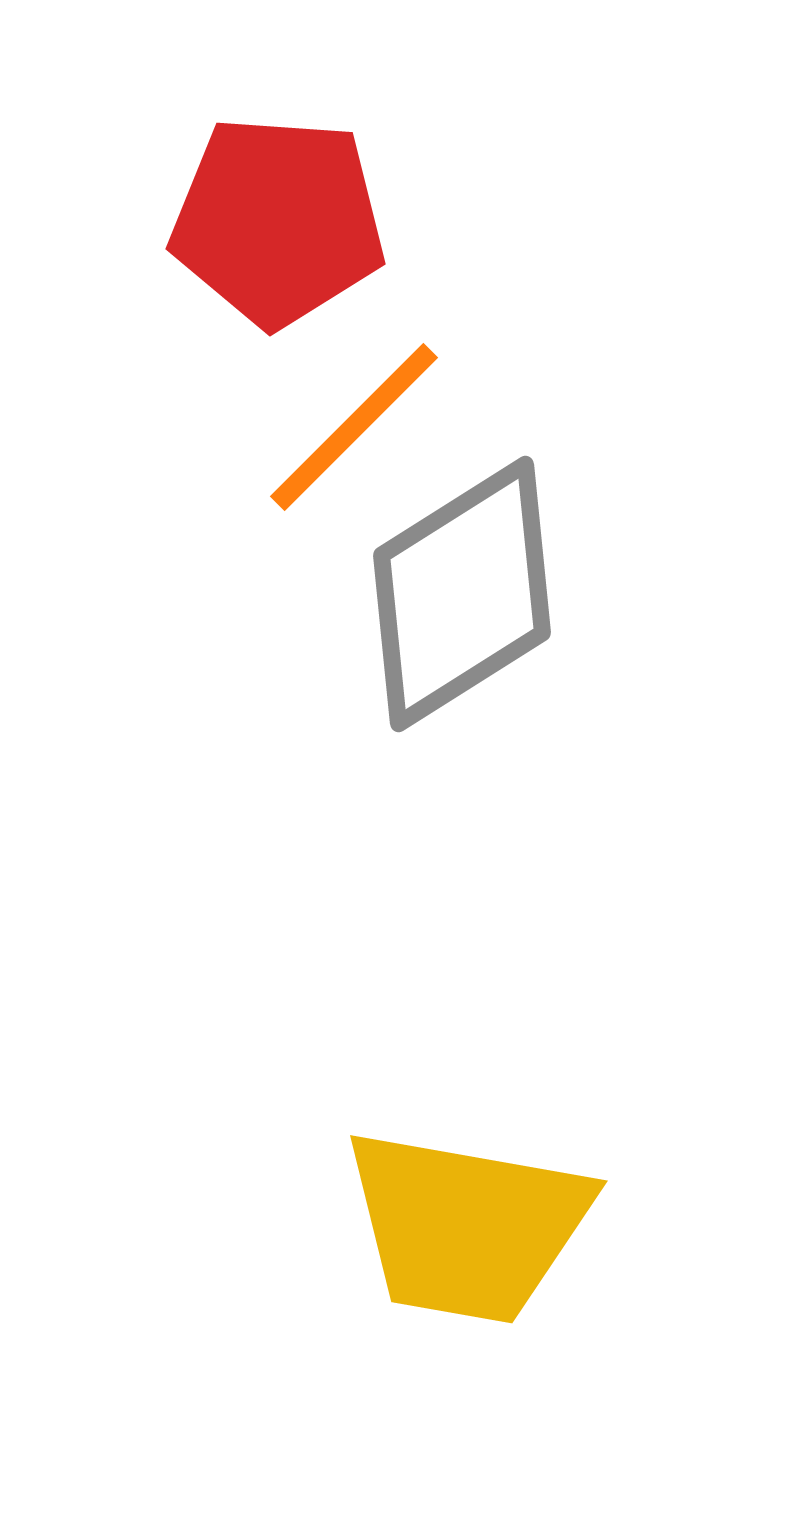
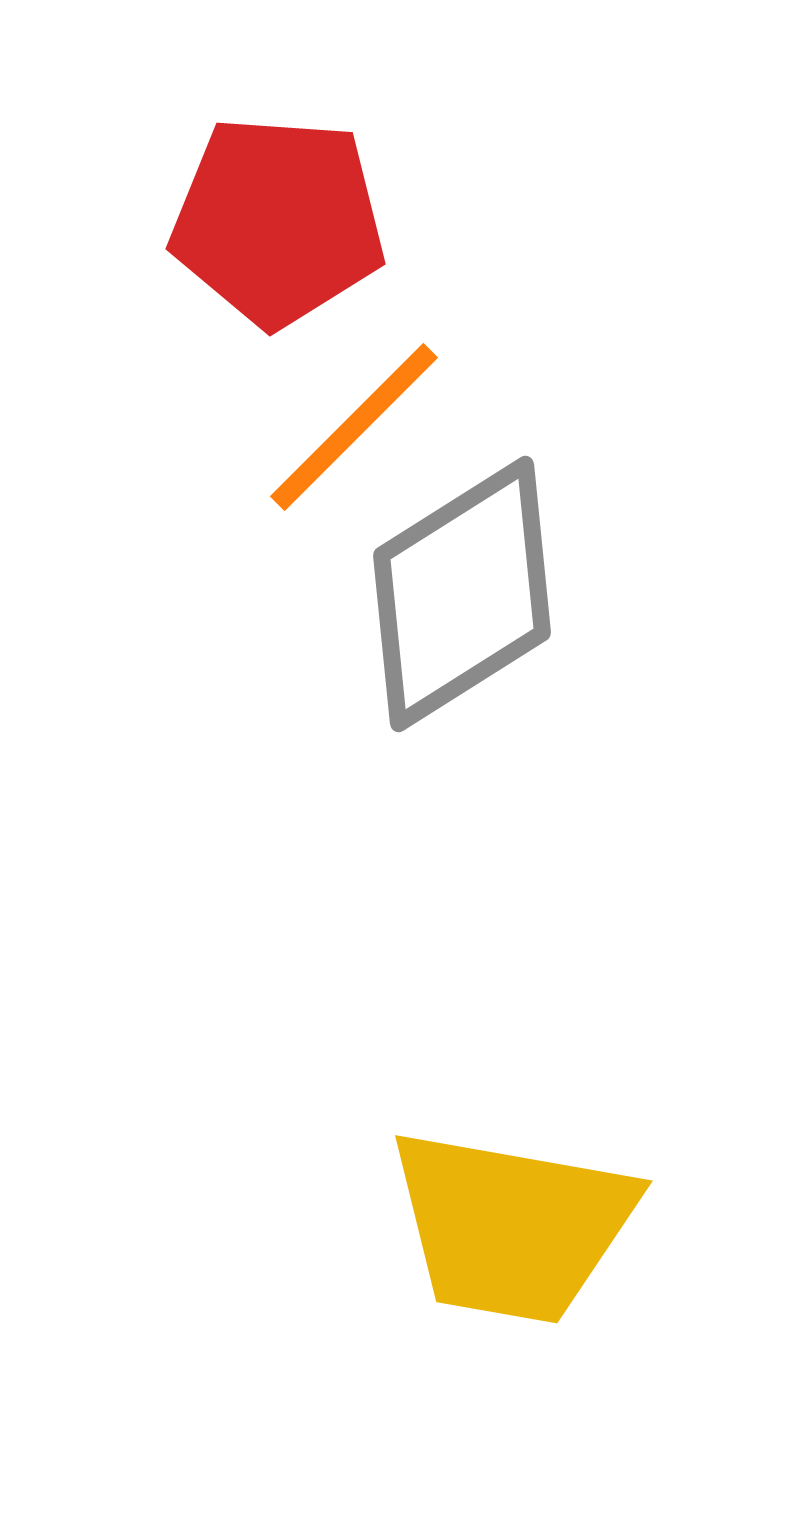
yellow trapezoid: moved 45 px right
